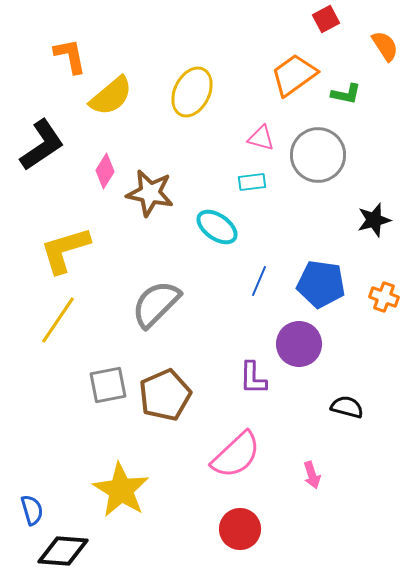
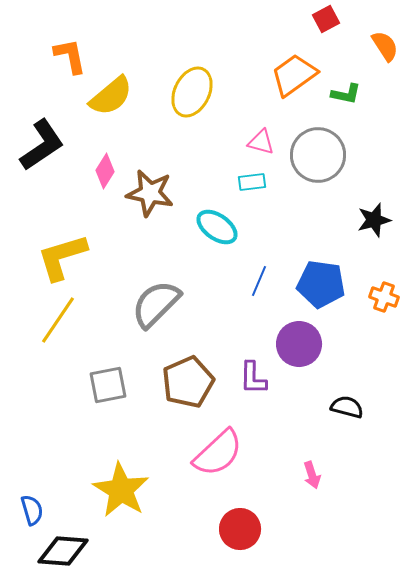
pink triangle: moved 4 px down
yellow L-shape: moved 3 px left, 7 px down
brown pentagon: moved 23 px right, 13 px up
pink semicircle: moved 18 px left, 2 px up
